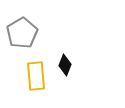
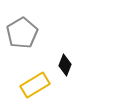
yellow rectangle: moved 1 px left, 9 px down; rotated 64 degrees clockwise
